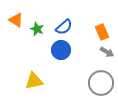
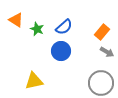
orange rectangle: rotated 63 degrees clockwise
blue circle: moved 1 px down
